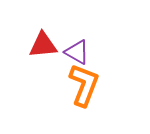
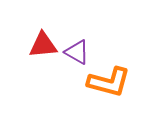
orange L-shape: moved 25 px right, 3 px up; rotated 84 degrees clockwise
